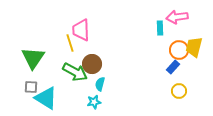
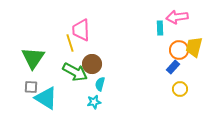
yellow circle: moved 1 px right, 2 px up
